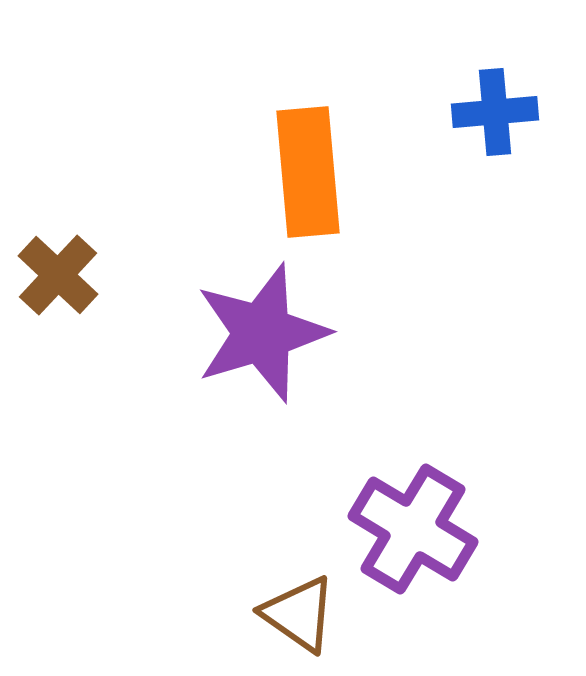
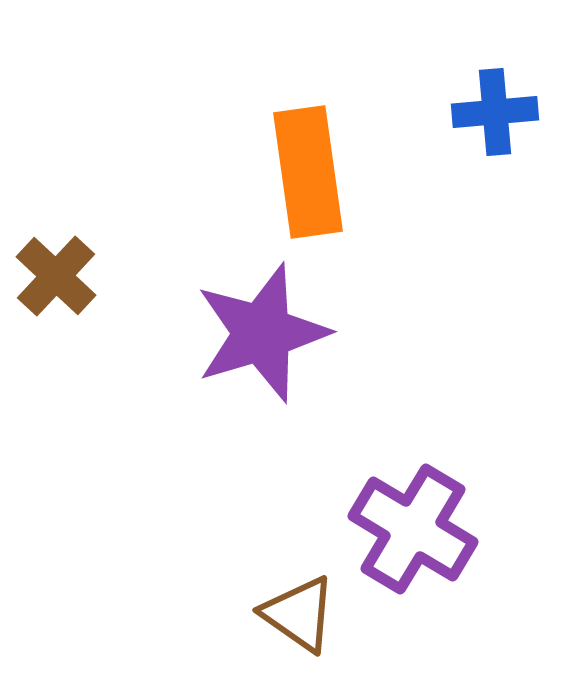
orange rectangle: rotated 3 degrees counterclockwise
brown cross: moved 2 px left, 1 px down
